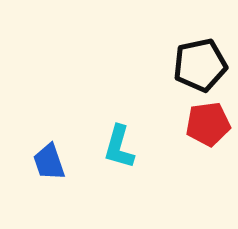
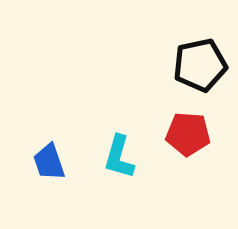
red pentagon: moved 20 px left, 10 px down; rotated 12 degrees clockwise
cyan L-shape: moved 10 px down
